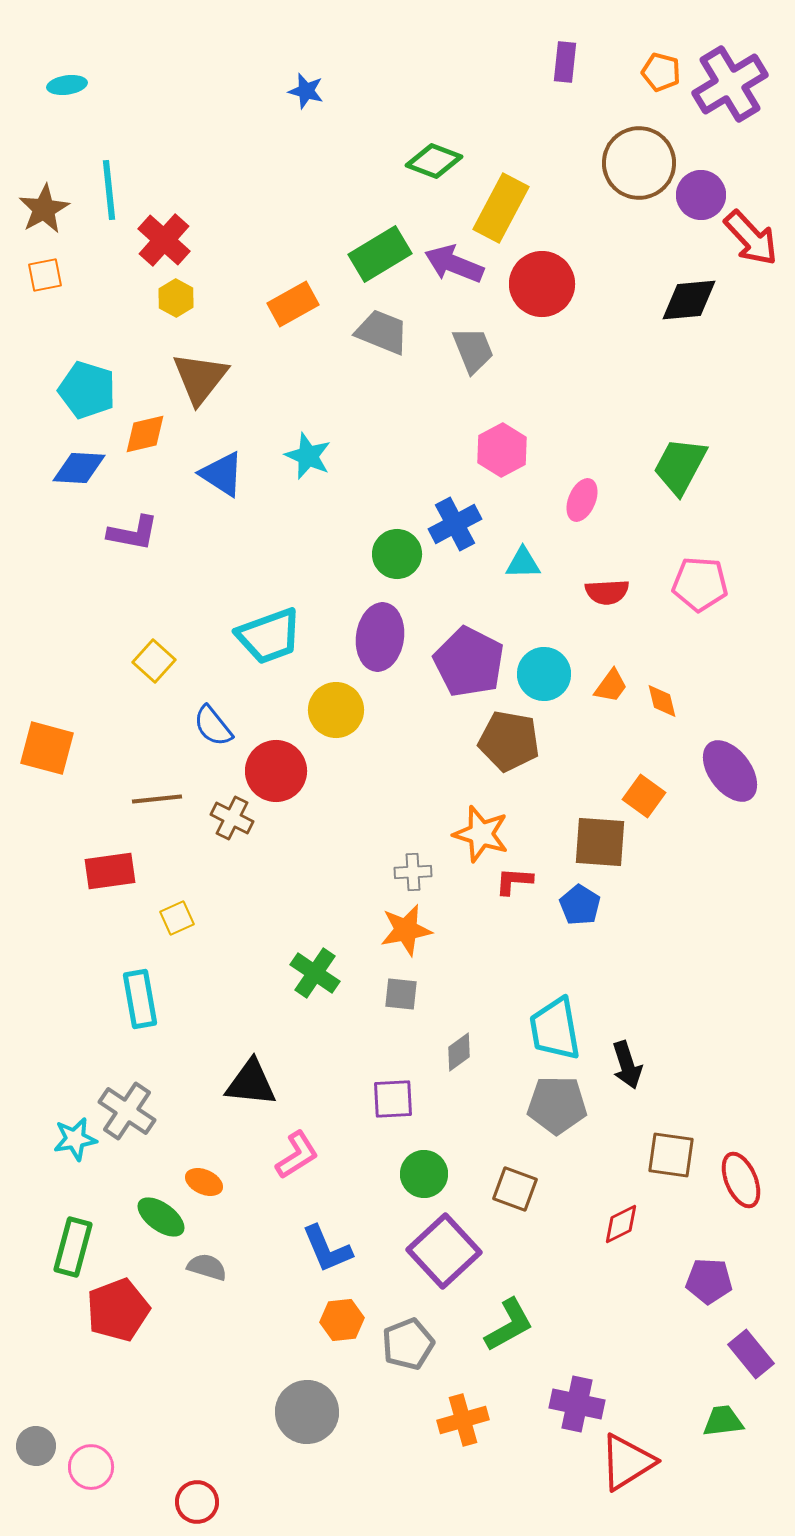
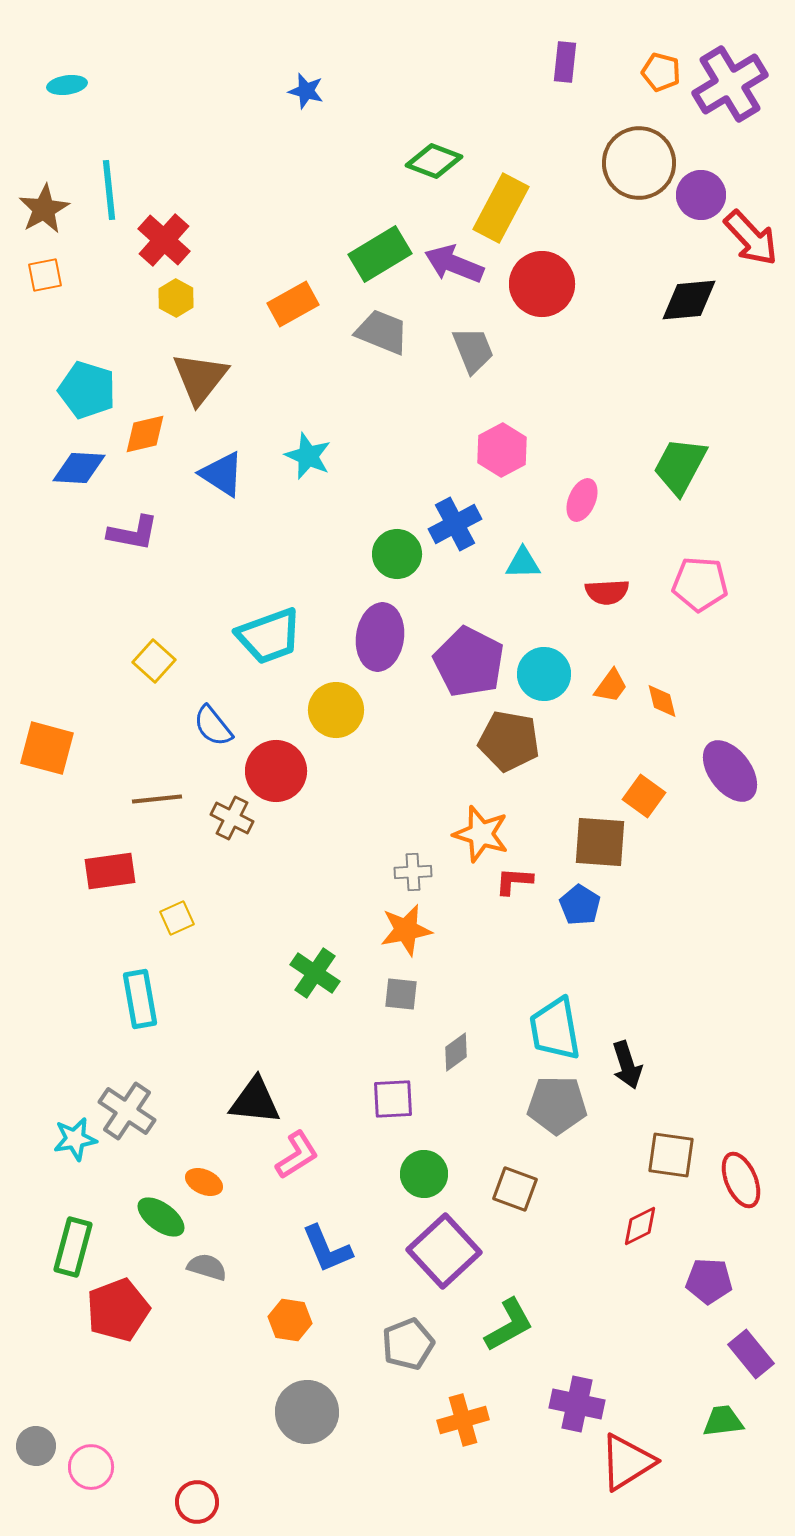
gray diamond at (459, 1052): moved 3 px left
black triangle at (251, 1083): moved 4 px right, 18 px down
red diamond at (621, 1224): moved 19 px right, 2 px down
orange hexagon at (342, 1320): moved 52 px left; rotated 15 degrees clockwise
